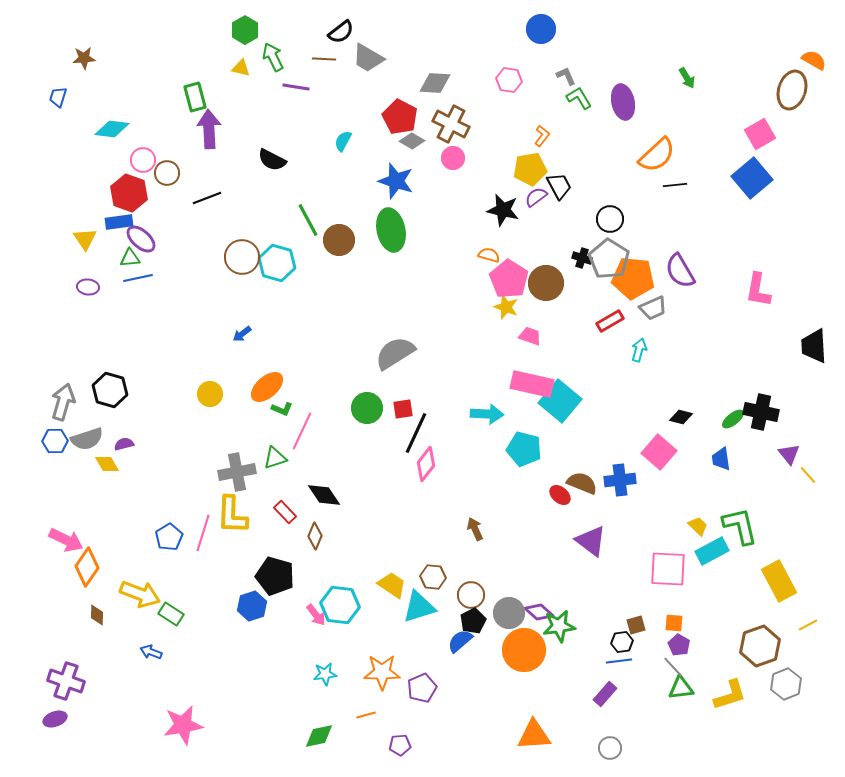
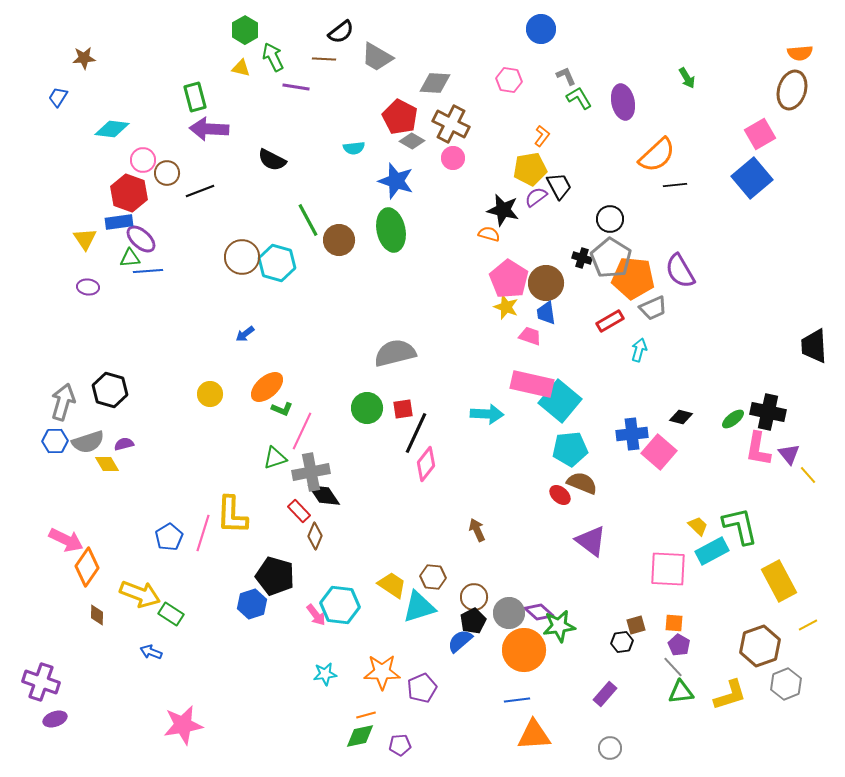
gray trapezoid at (368, 58): moved 9 px right, 1 px up
orange semicircle at (814, 60): moved 14 px left, 7 px up; rotated 145 degrees clockwise
blue trapezoid at (58, 97): rotated 15 degrees clockwise
purple arrow at (209, 129): rotated 84 degrees counterclockwise
cyan semicircle at (343, 141): moved 11 px right, 7 px down; rotated 125 degrees counterclockwise
black line at (207, 198): moved 7 px left, 7 px up
orange semicircle at (489, 255): moved 21 px up
gray pentagon at (609, 259): moved 2 px right, 1 px up
blue line at (138, 278): moved 10 px right, 7 px up; rotated 8 degrees clockwise
pink L-shape at (758, 290): moved 159 px down
blue arrow at (242, 334): moved 3 px right
gray semicircle at (395, 353): rotated 18 degrees clockwise
black cross at (761, 412): moved 7 px right
gray semicircle at (87, 439): moved 1 px right, 3 px down
cyan pentagon at (524, 449): moved 46 px right; rotated 20 degrees counterclockwise
blue trapezoid at (721, 459): moved 175 px left, 146 px up
gray cross at (237, 472): moved 74 px right
blue cross at (620, 480): moved 12 px right, 46 px up
red rectangle at (285, 512): moved 14 px right, 1 px up
brown arrow at (475, 529): moved 2 px right, 1 px down
brown circle at (471, 595): moved 3 px right, 2 px down
blue hexagon at (252, 606): moved 2 px up
blue line at (619, 661): moved 102 px left, 39 px down
purple cross at (66, 681): moved 25 px left, 1 px down
green triangle at (681, 688): moved 4 px down
green diamond at (319, 736): moved 41 px right
